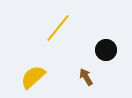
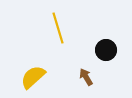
yellow line: rotated 56 degrees counterclockwise
